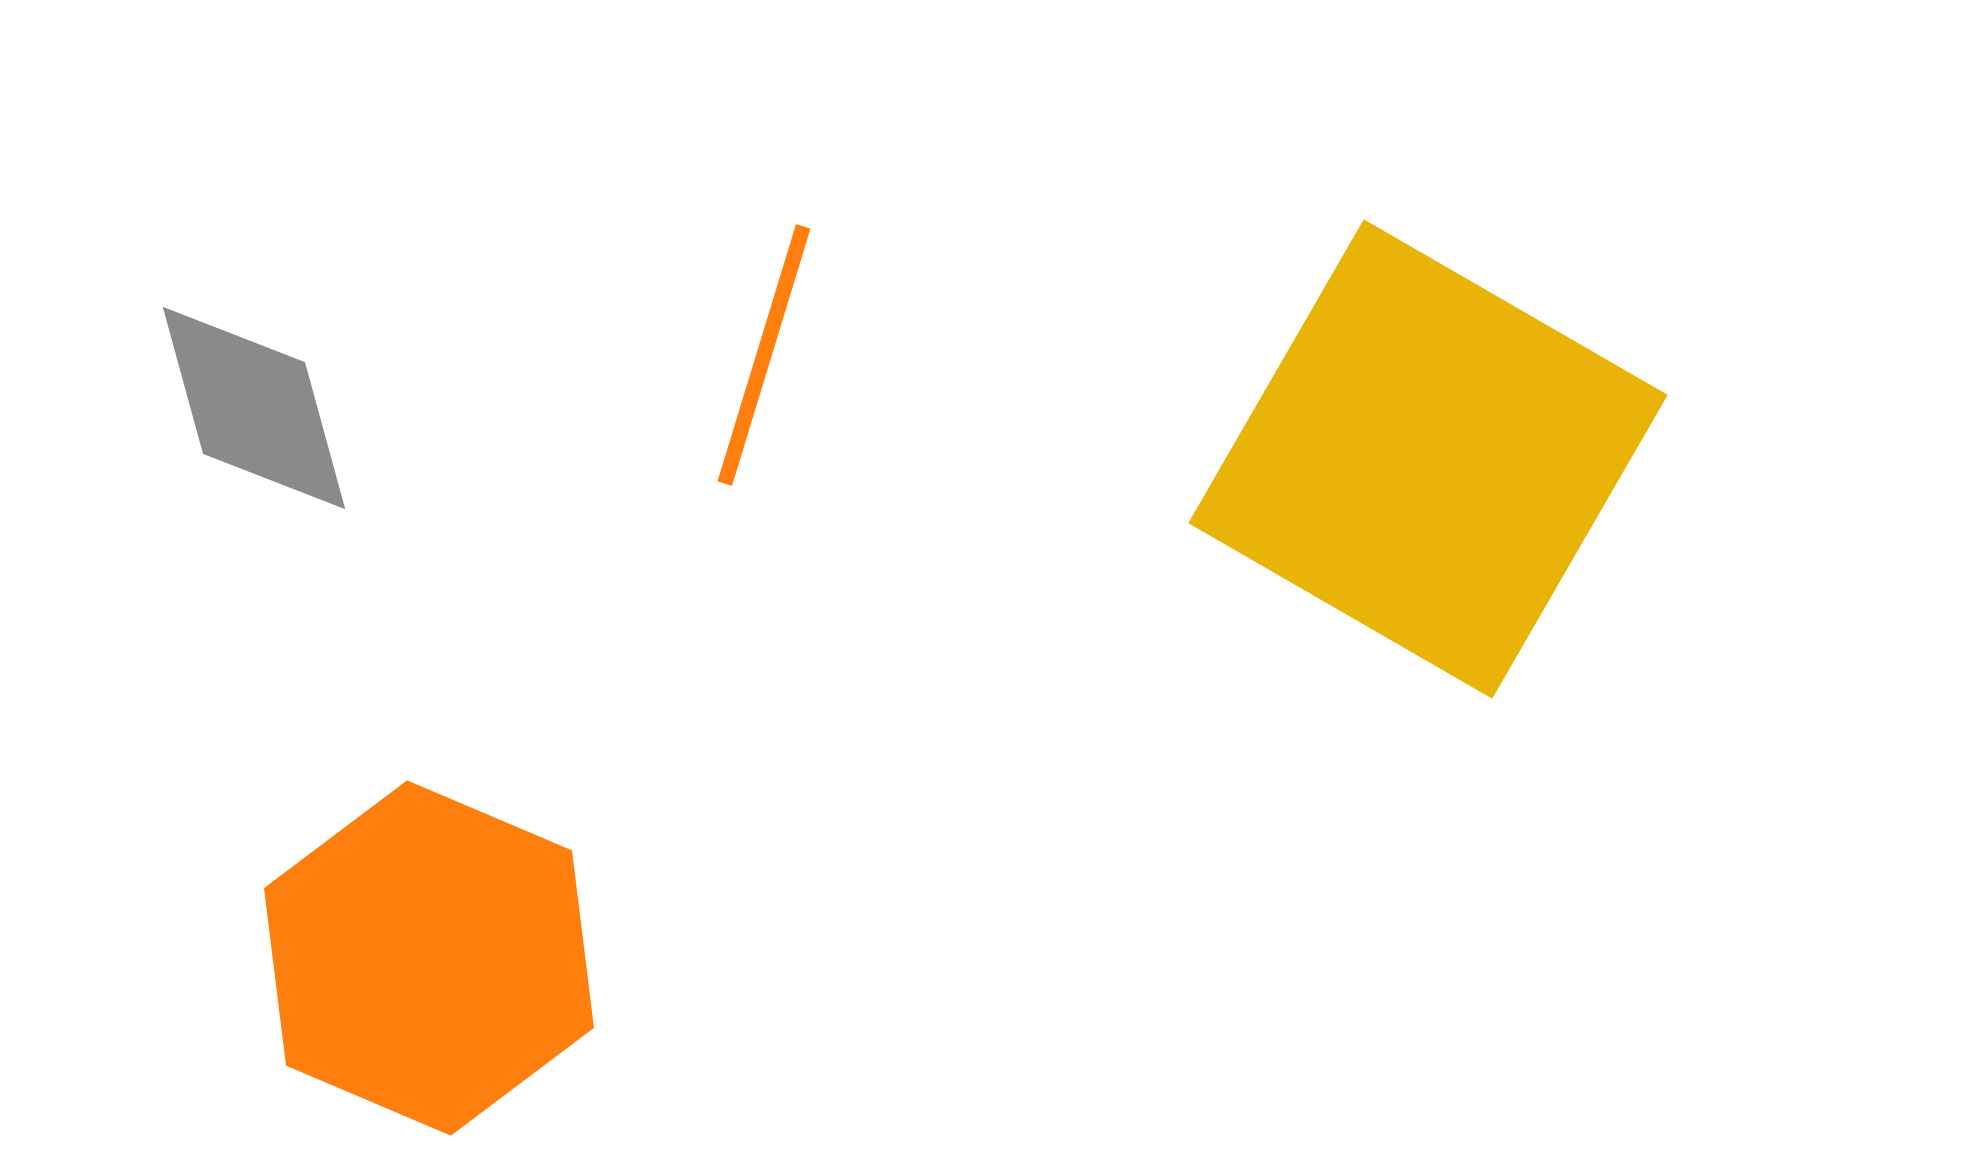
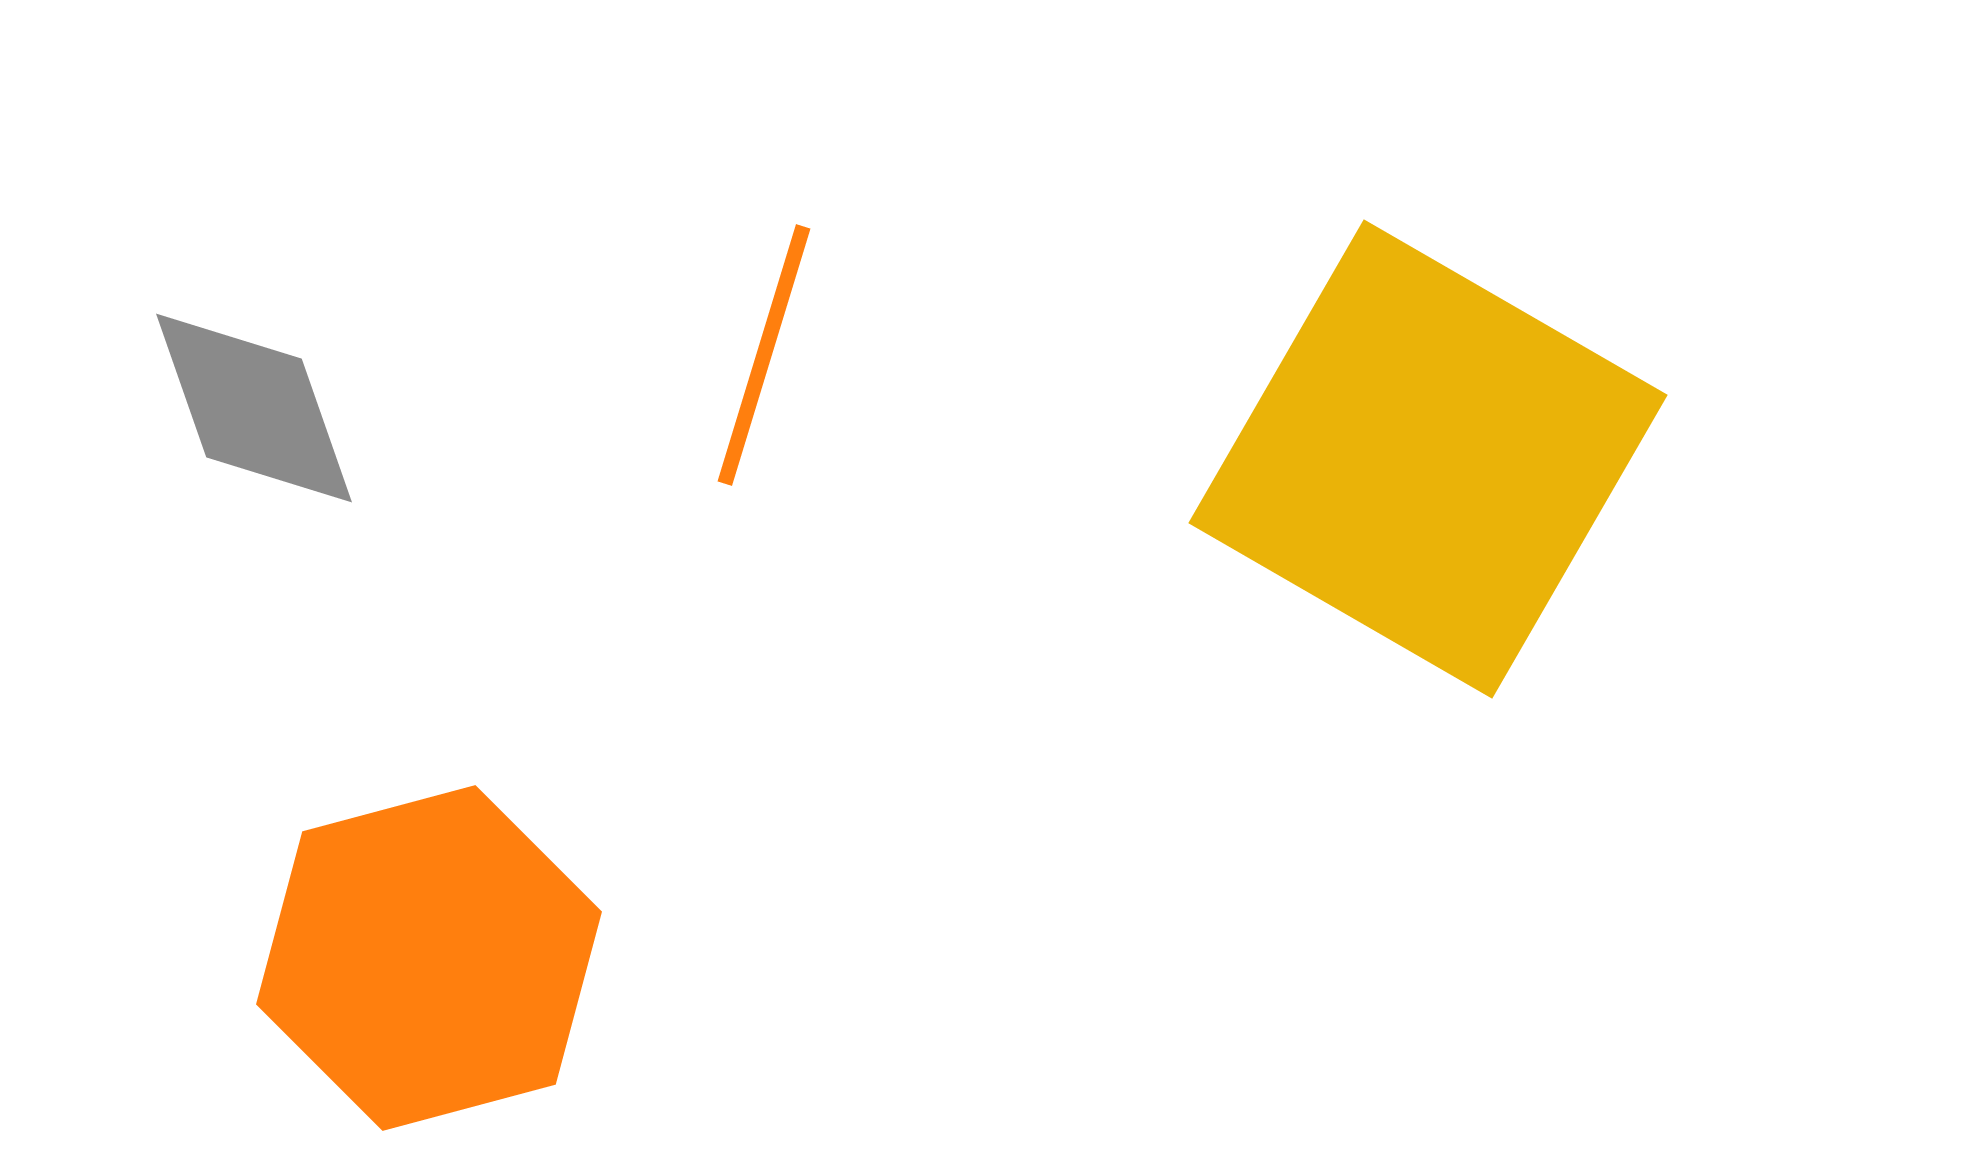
gray diamond: rotated 4 degrees counterclockwise
orange hexagon: rotated 22 degrees clockwise
